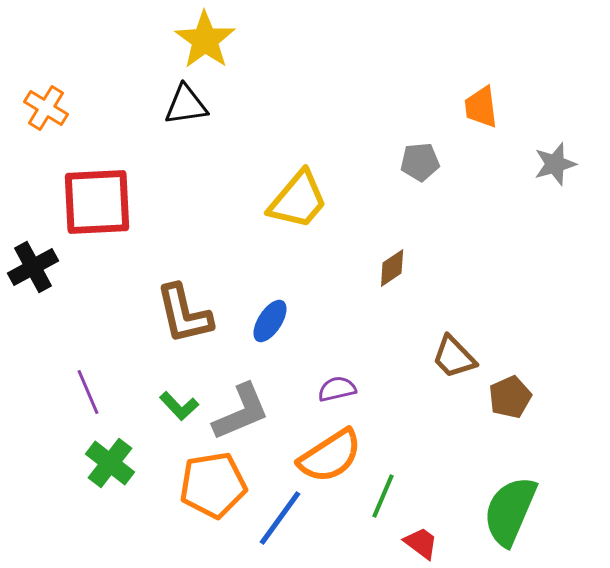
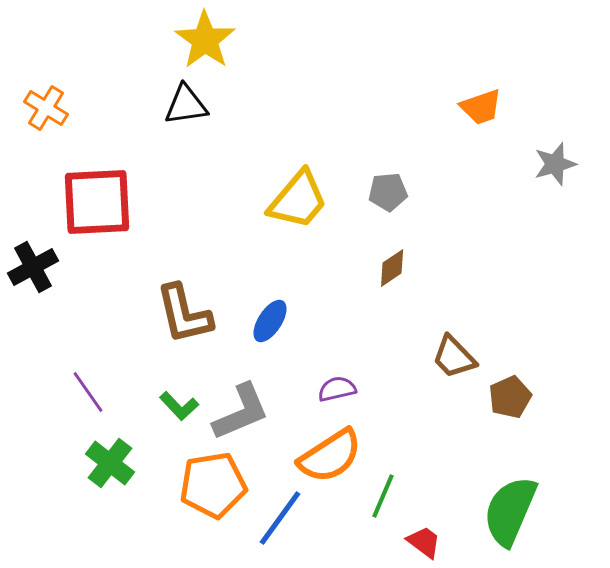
orange trapezoid: rotated 102 degrees counterclockwise
gray pentagon: moved 32 px left, 30 px down
purple line: rotated 12 degrees counterclockwise
red trapezoid: moved 3 px right, 1 px up
